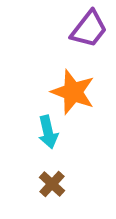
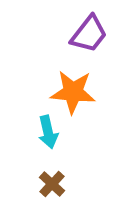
purple trapezoid: moved 5 px down
orange star: rotated 15 degrees counterclockwise
